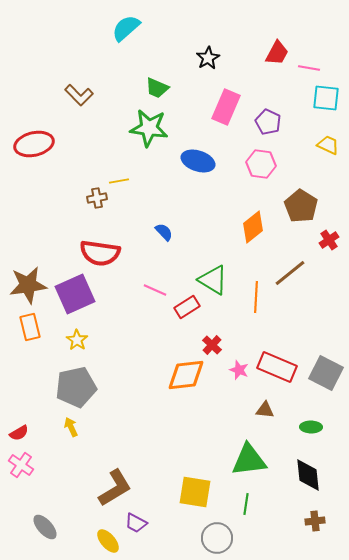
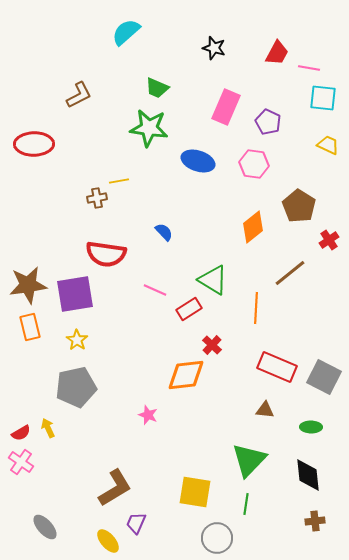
cyan semicircle at (126, 28): moved 4 px down
black star at (208, 58): moved 6 px right, 10 px up; rotated 25 degrees counterclockwise
brown L-shape at (79, 95): rotated 72 degrees counterclockwise
cyan square at (326, 98): moved 3 px left
red ellipse at (34, 144): rotated 12 degrees clockwise
pink hexagon at (261, 164): moved 7 px left
brown pentagon at (301, 206): moved 2 px left
red semicircle at (100, 253): moved 6 px right, 1 px down
purple square at (75, 294): rotated 15 degrees clockwise
orange line at (256, 297): moved 11 px down
red rectangle at (187, 307): moved 2 px right, 2 px down
pink star at (239, 370): moved 91 px left, 45 px down
gray square at (326, 373): moved 2 px left, 4 px down
yellow arrow at (71, 427): moved 23 px left, 1 px down
red semicircle at (19, 433): moved 2 px right
green triangle at (249, 460): rotated 39 degrees counterclockwise
pink cross at (21, 465): moved 3 px up
purple trapezoid at (136, 523): rotated 85 degrees clockwise
